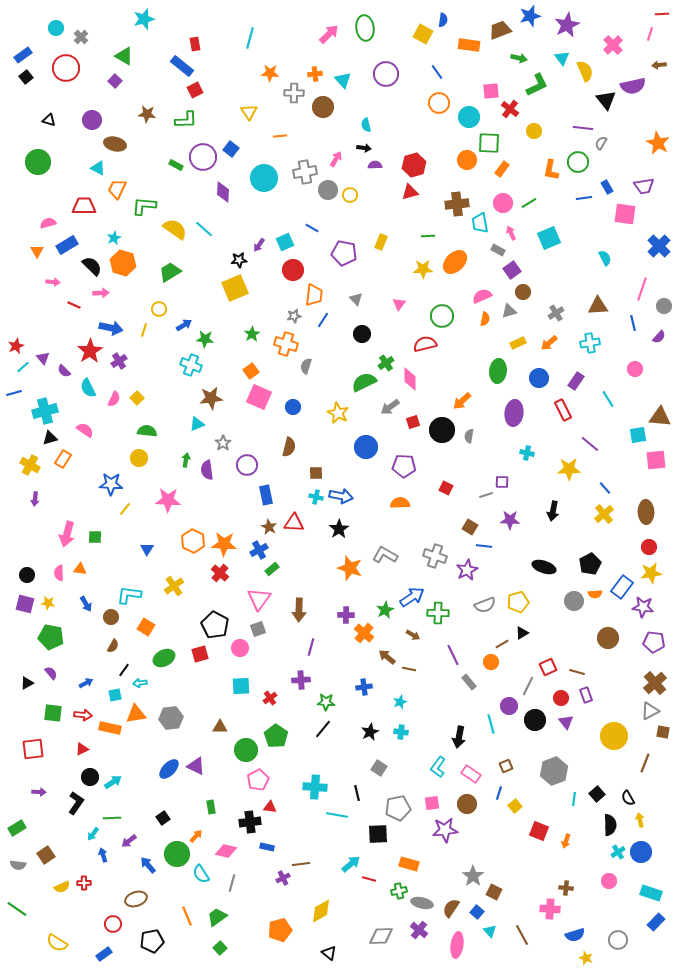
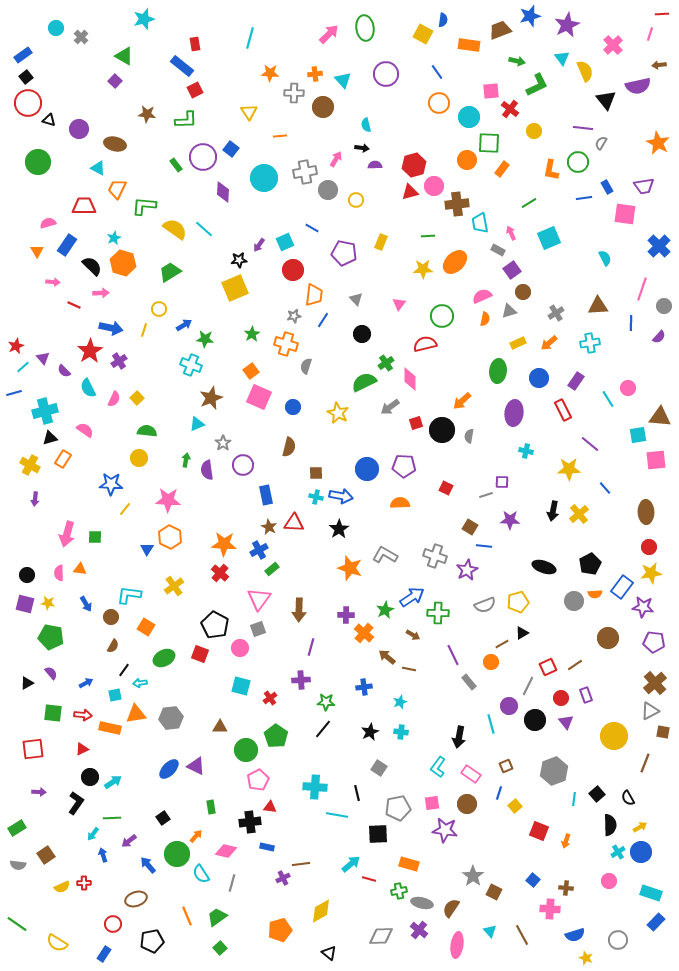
green arrow at (519, 58): moved 2 px left, 3 px down
red circle at (66, 68): moved 38 px left, 35 px down
purple semicircle at (633, 86): moved 5 px right
purple circle at (92, 120): moved 13 px left, 9 px down
black arrow at (364, 148): moved 2 px left
green rectangle at (176, 165): rotated 24 degrees clockwise
yellow circle at (350, 195): moved 6 px right, 5 px down
pink circle at (503, 203): moved 69 px left, 17 px up
blue rectangle at (67, 245): rotated 25 degrees counterclockwise
blue line at (633, 323): moved 2 px left; rotated 14 degrees clockwise
pink circle at (635, 369): moved 7 px left, 19 px down
brown star at (211, 398): rotated 15 degrees counterclockwise
red square at (413, 422): moved 3 px right, 1 px down
blue circle at (366, 447): moved 1 px right, 22 px down
cyan cross at (527, 453): moved 1 px left, 2 px up
purple circle at (247, 465): moved 4 px left
yellow cross at (604, 514): moved 25 px left
orange hexagon at (193, 541): moved 23 px left, 4 px up
red square at (200, 654): rotated 36 degrees clockwise
brown line at (577, 672): moved 2 px left, 7 px up; rotated 49 degrees counterclockwise
cyan square at (241, 686): rotated 18 degrees clockwise
yellow arrow at (640, 820): moved 7 px down; rotated 72 degrees clockwise
purple star at (445, 830): rotated 15 degrees clockwise
green line at (17, 909): moved 15 px down
blue square at (477, 912): moved 56 px right, 32 px up
blue rectangle at (104, 954): rotated 21 degrees counterclockwise
